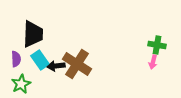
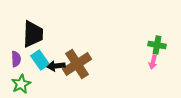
brown cross: rotated 24 degrees clockwise
